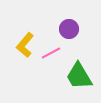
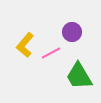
purple circle: moved 3 px right, 3 px down
